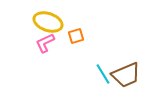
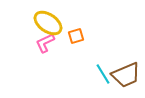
yellow ellipse: moved 1 px down; rotated 16 degrees clockwise
